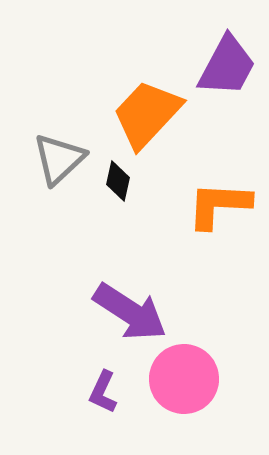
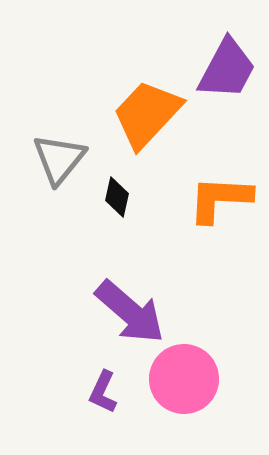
purple trapezoid: moved 3 px down
gray triangle: rotated 8 degrees counterclockwise
black diamond: moved 1 px left, 16 px down
orange L-shape: moved 1 px right, 6 px up
purple arrow: rotated 8 degrees clockwise
